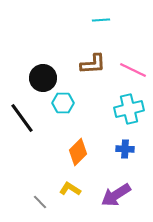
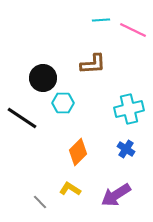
pink line: moved 40 px up
black line: rotated 20 degrees counterclockwise
blue cross: moved 1 px right; rotated 30 degrees clockwise
